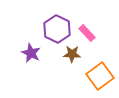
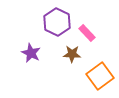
purple hexagon: moved 7 px up
